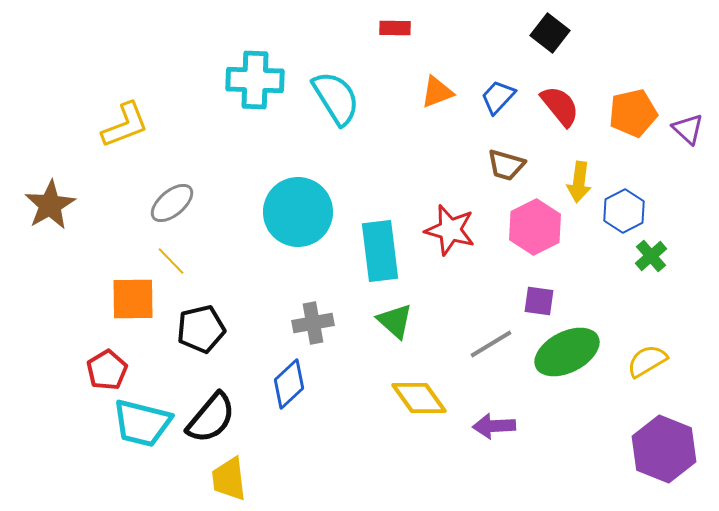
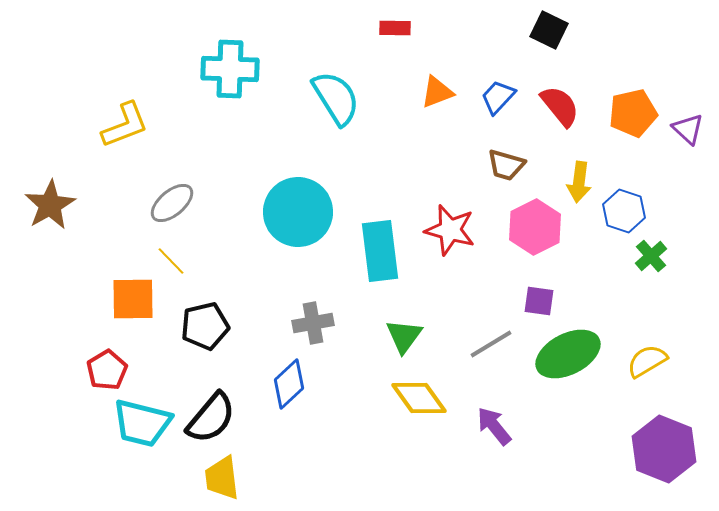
black square: moved 1 px left, 3 px up; rotated 12 degrees counterclockwise
cyan cross: moved 25 px left, 11 px up
blue hexagon: rotated 15 degrees counterclockwise
green triangle: moved 9 px right, 15 px down; rotated 24 degrees clockwise
black pentagon: moved 4 px right, 3 px up
green ellipse: moved 1 px right, 2 px down
purple arrow: rotated 54 degrees clockwise
yellow trapezoid: moved 7 px left, 1 px up
